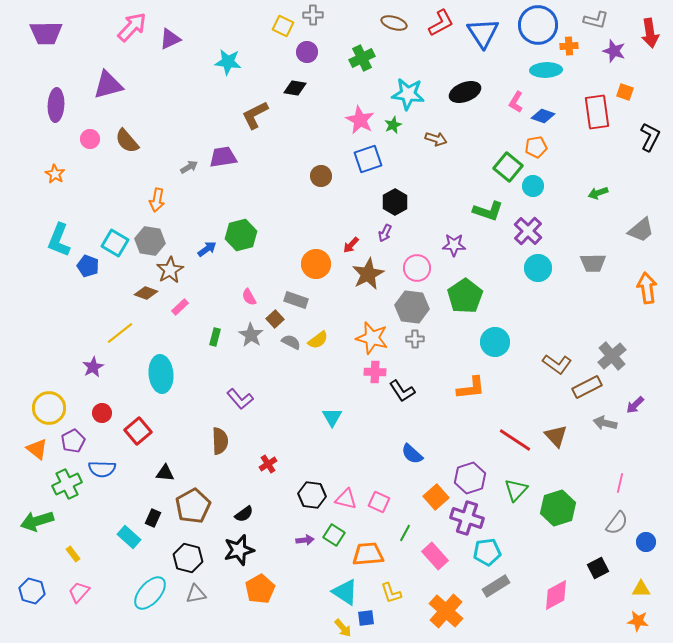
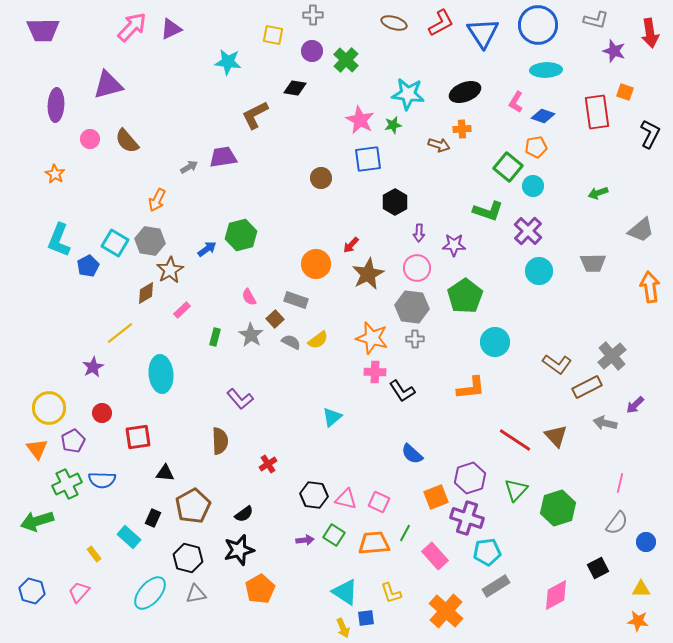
yellow square at (283, 26): moved 10 px left, 9 px down; rotated 15 degrees counterclockwise
purple trapezoid at (46, 33): moved 3 px left, 3 px up
purple triangle at (170, 39): moved 1 px right, 10 px up
orange cross at (569, 46): moved 107 px left, 83 px down
purple circle at (307, 52): moved 5 px right, 1 px up
green cross at (362, 58): moved 16 px left, 2 px down; rotated 20 degrees counterclockwise
green star at (393, 125): rotated 12 degrees clockwise
black L-shape at (650, 137): moved 3 px up
brown arrow at (436, 139): moved 3 px right, 6 px down
blue square at (368, 159): rotated 12 degrees clockwise
brown circle at (321, 176): moved 2 px down
orange arrow at (157, 200): rotated 15 degrees clockwise
purple arrow at (385, 233): moved 34 px right; rotated 24 degrees counterclockwise
blue pentagon at (88, 266): rotated 25 degrees clockwise
cyan circle at (538, 268): moved 1 px right, 3 px down
orange arrow at (647, 288): moved 3 px right, 1 px up
brown diamond at (146, 293): rotated 50 degrees counterclockwise
pink rectangle at (180, 307): moved 2 px right, 3 px down
cyan triangle at (332, 417): rotated 20 degrees clockwise
red square at (138, 431): moved 6 px down; rotated 32 degrees clockwise
orange triangle at (37, 449): rotated 15 degrees clockwise
blue semicircle at (102, 469): moved 11 px down
black hexagon at (312, 495): moved 2 px right
orange square at (436, 497): rotated 20 degrees clockwise
yellow rectangle at (73, 554): moved 21 px right
orange trapezoid at (368, 554): moved 6 px right, 11 px up
yellow arrow at (343, 628): rotated 18 degrees clockwise
